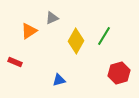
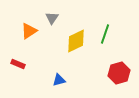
gray triangle: rotated 32 degrees counterclockwise
green line: moved 1 px right, 2 px up; rotated 12 degrees counterclockwise
yellow diamond: rotated 35 degrees clockwise
red rectangle: moved 3 px right, 2 px down
